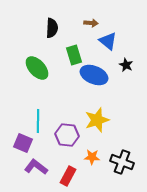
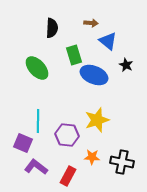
black cross: rotated 10 degrees counterclockwise
